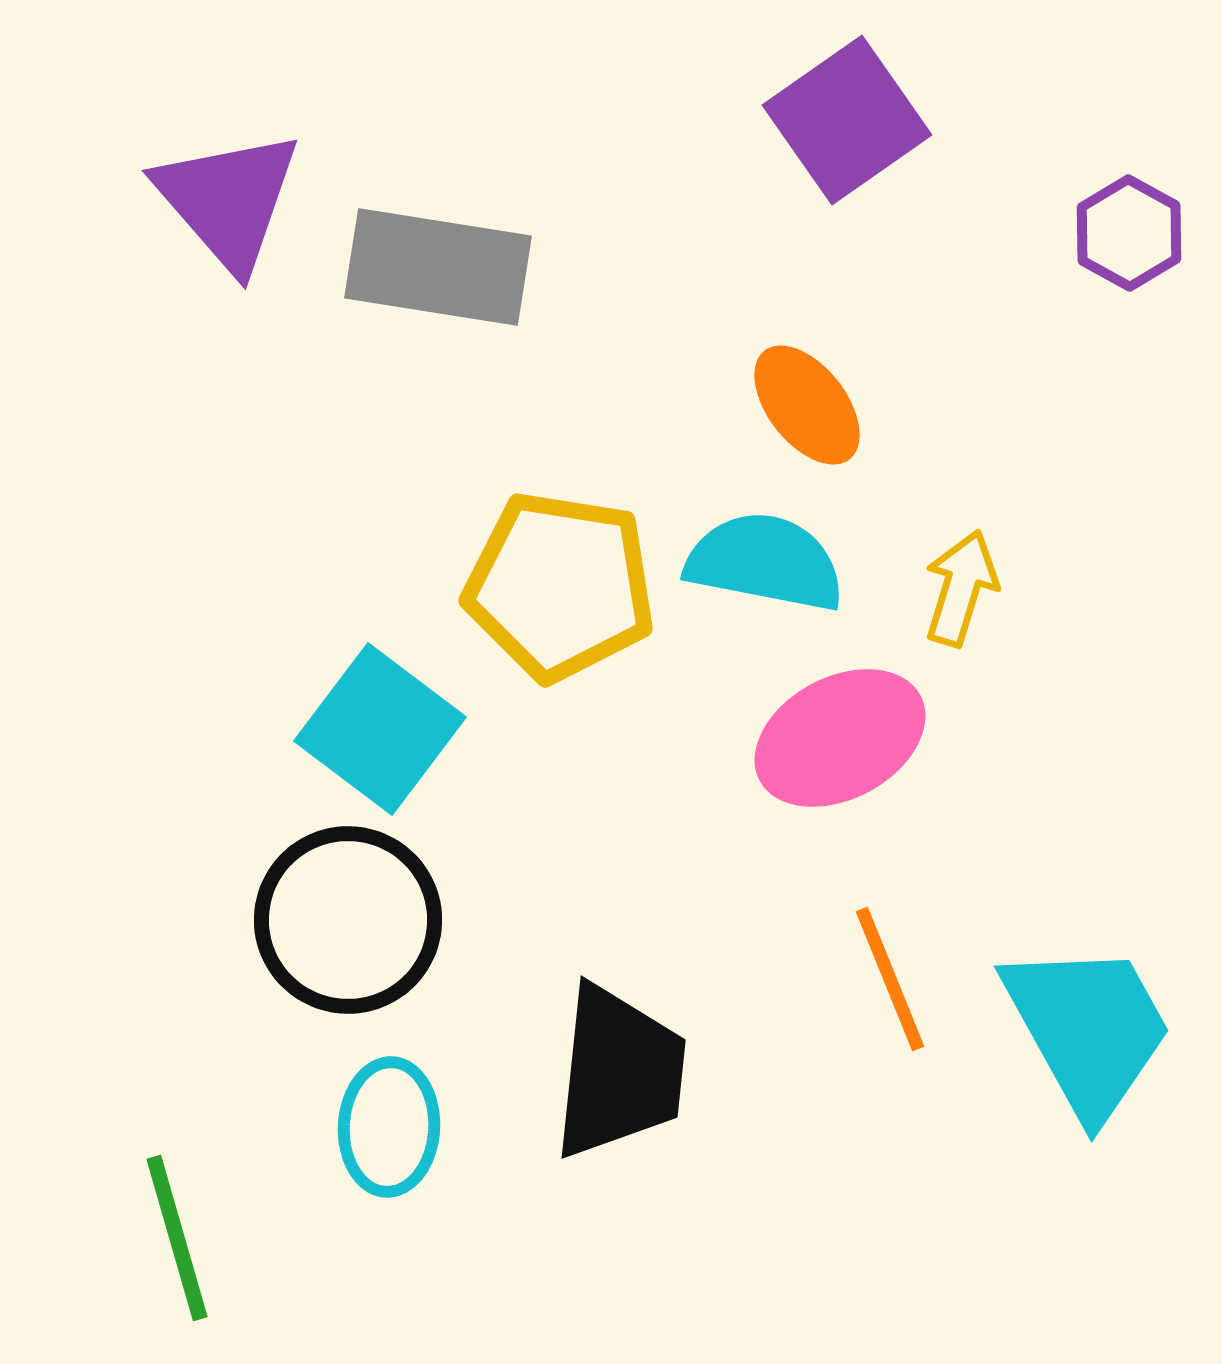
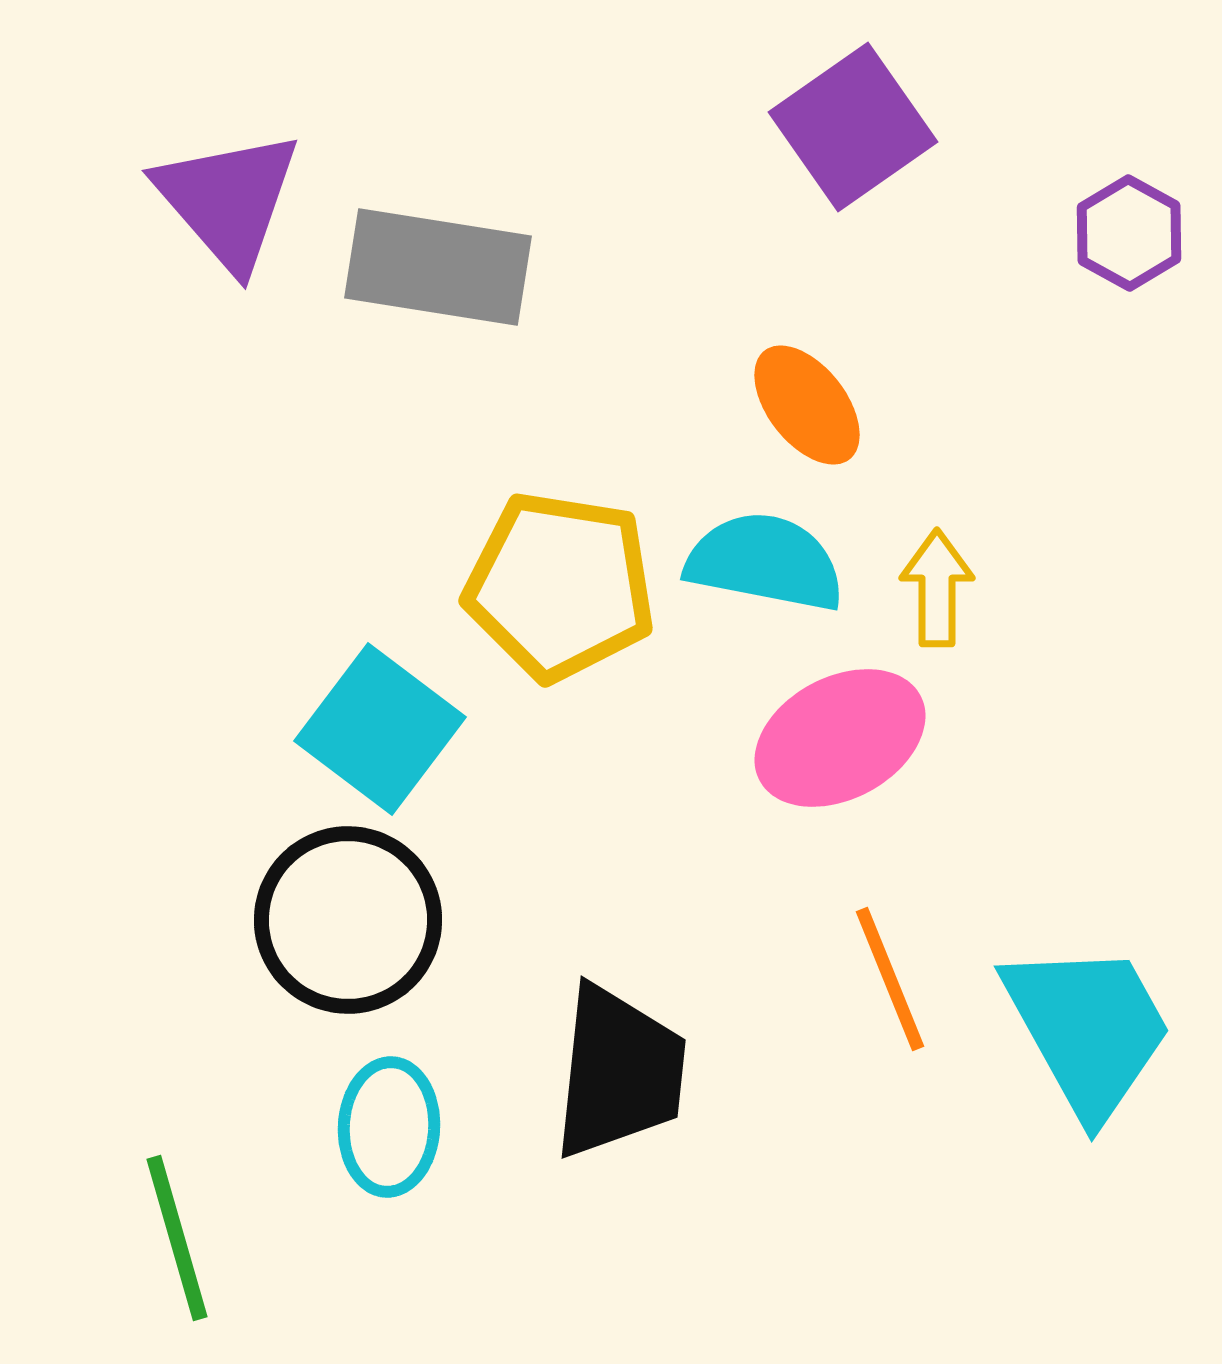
purple square: moved 6 px right, 7 px down
yellow arrow: moved 24 px left; rotated 17 degrees counterclockwise
